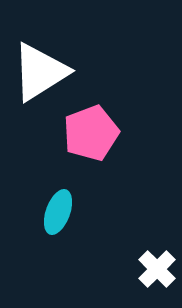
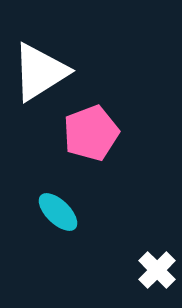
cyan ellipse: rotated 66 degrees counterclockwise
white cross: moved 1 px down
